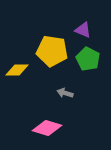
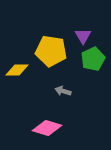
purple triangle: moved 6 px down; rotated 36 degrees clockwise
yellow pentagon: moved 1 px left
green pentagon: moved 5 px right; rotated 20 degrees clockwise
gray arrow: moved 2 px left, 2 px up
